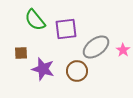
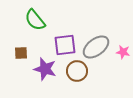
purple square: moved 1 px left, 16 px down
pink star: moved 2 px down; rotated 24 degrees counterclockwise
purple star: moved 2 px right
